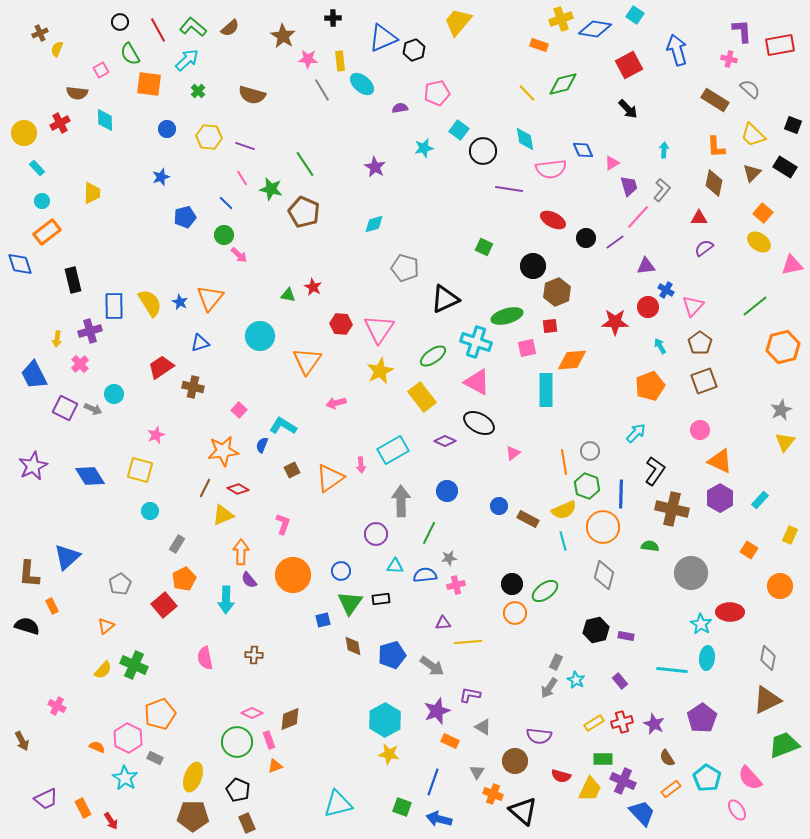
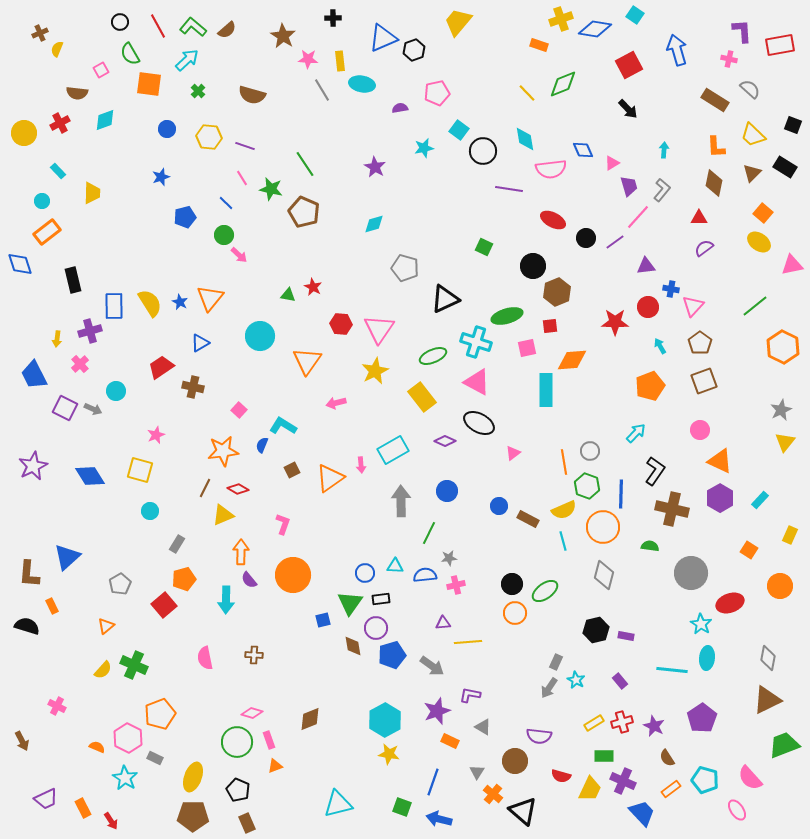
brown semicircle at (230, 28): moved 3 px left, 2 px down
red line at (158, 30): moved 4 px up
cyan ellipse at (362, 84): rotated 30 degrees counterclockwise
green diamond at (563, 84): rotated 8 degrees counterclockwise
cyan diamond at (105, 120): rotated 70 degrees clockwise
cyan rectangle at (37, 168): moved 21 px right, 3 px down
blue cross at (666, 290): moved 5 px right, 1 px up; rotated 21 degrees counterclockwise
blue triangle at (200, 343): rotated 12 degrees counterclockwise
orange hexagon at (783, 347): rotated 20 degrees counterclockwise
green ellipse at (433, 356): rotated 12 degrees clockwise
yellow star at (380, 371): moved 5 px left
cyan circle at (114, 394): moved 2 px right, 3 px up
purple circle at (376, 534): moved 94 px down
blue circle at (341, 571): moved 24 px right, 2 px down
orange pentagon at (184, 579): rotated 10 degrees clockwise
red ellipse at (730, 612): moved 9 px up; rotated 20 degrees counterclockwise
pink diamond at (252, 713): rotated 10 degrees counterclockwise
brown diamond at (290, 719): moved 20 px right
purple star at (654, 724): moved 2 px down
green rectangle at (603, 759): moved 1 px right, 3 px up
cyan pentagon at (707, 778): moved 2 px left, 2 px down; rotated 16 degrees counterclockwise
orange cross at (493, 794): rotated 18 degrees clockwise
